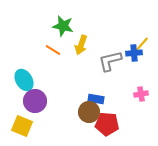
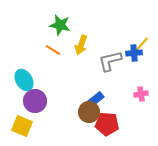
green star: moved 3 px left, 1 px up
blue rectangle: rotated 49 degrees counterclockwise
